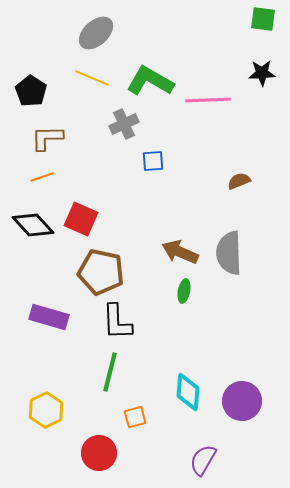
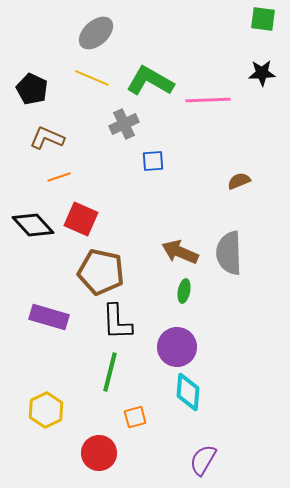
black pentagon: moved 1 px right, 2 px up; rotated 8 degrees counterclockwise
brown L-shape: rotated 24 degrees clockwise
orange line: moved 17 px right
purple circle: moved 65 px left, 54 px up
